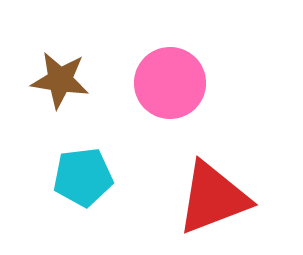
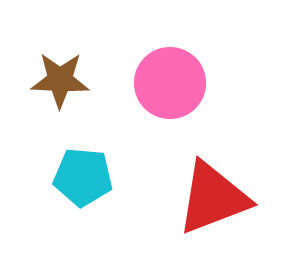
brown star: rotated 6 degrees counterclockwise
cyan pentagon: rotated 12 degrees clockwise
